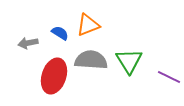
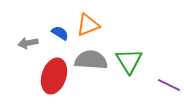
purple line: moved 8 px down
